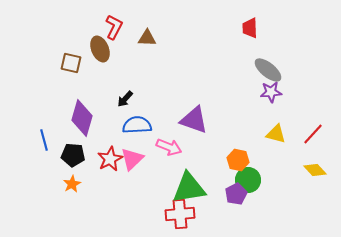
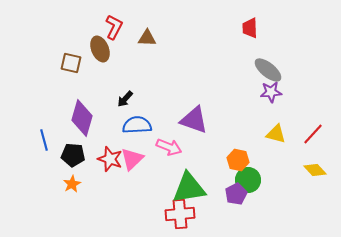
red star: rotated 25 degrees counterclockwise
